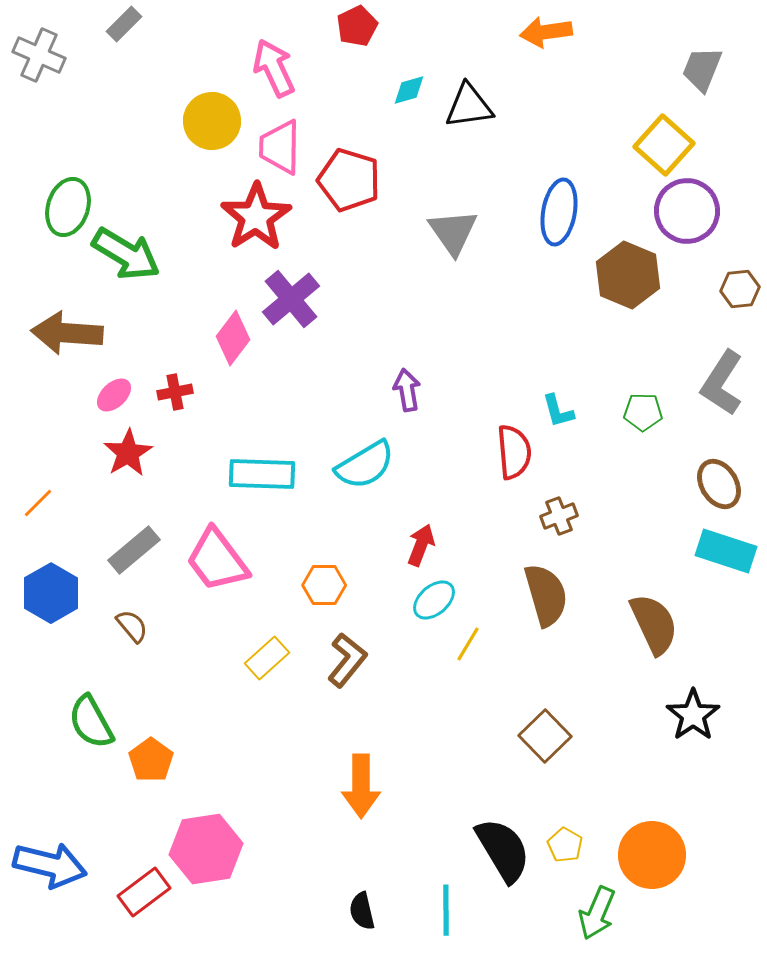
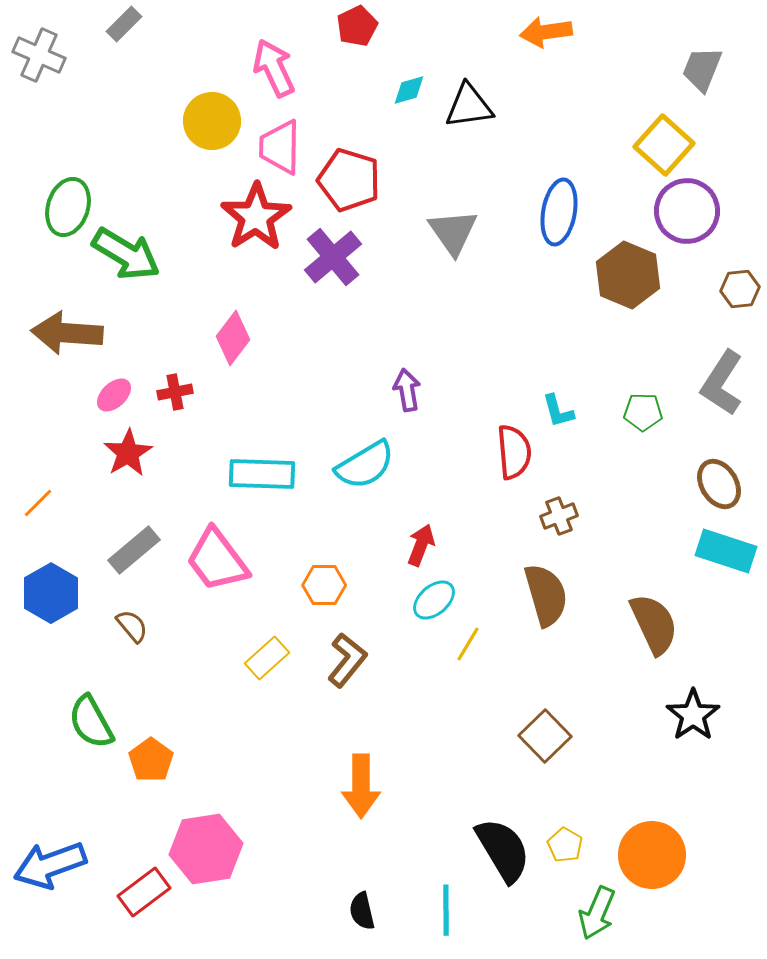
purple cross at (291, 299): moved 42 px right, 42 px up
blue arrow at (50, 865): rotated 146 degrees clockwise
